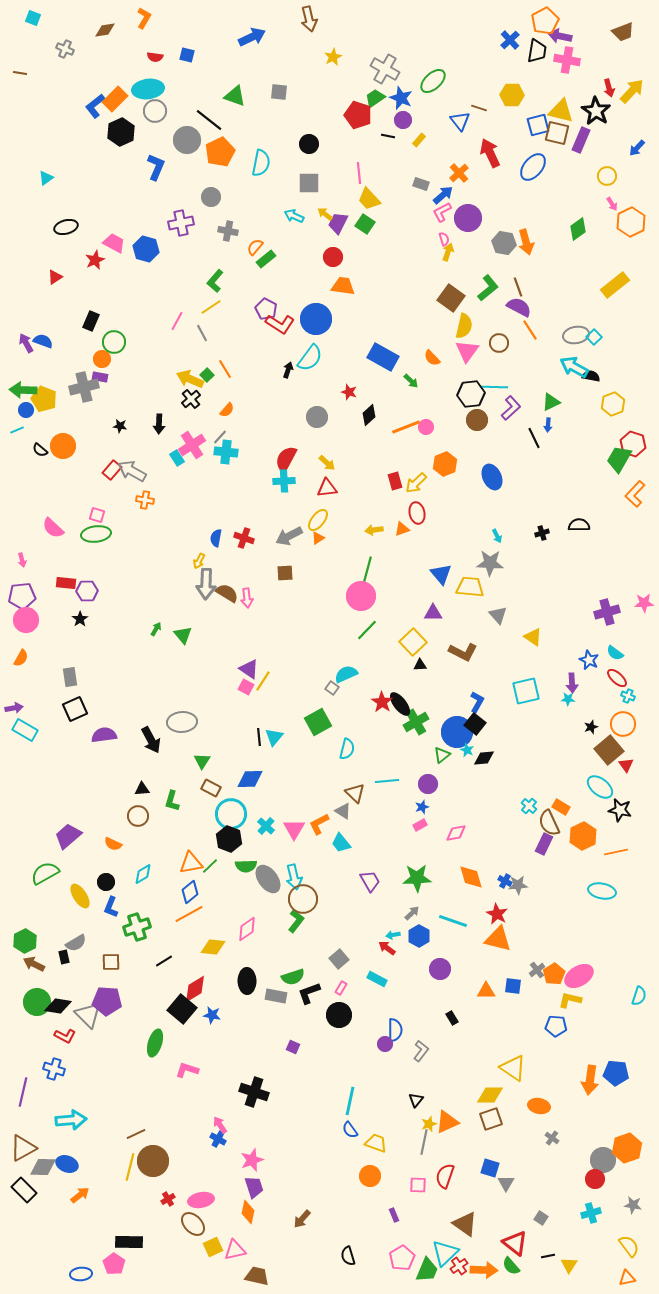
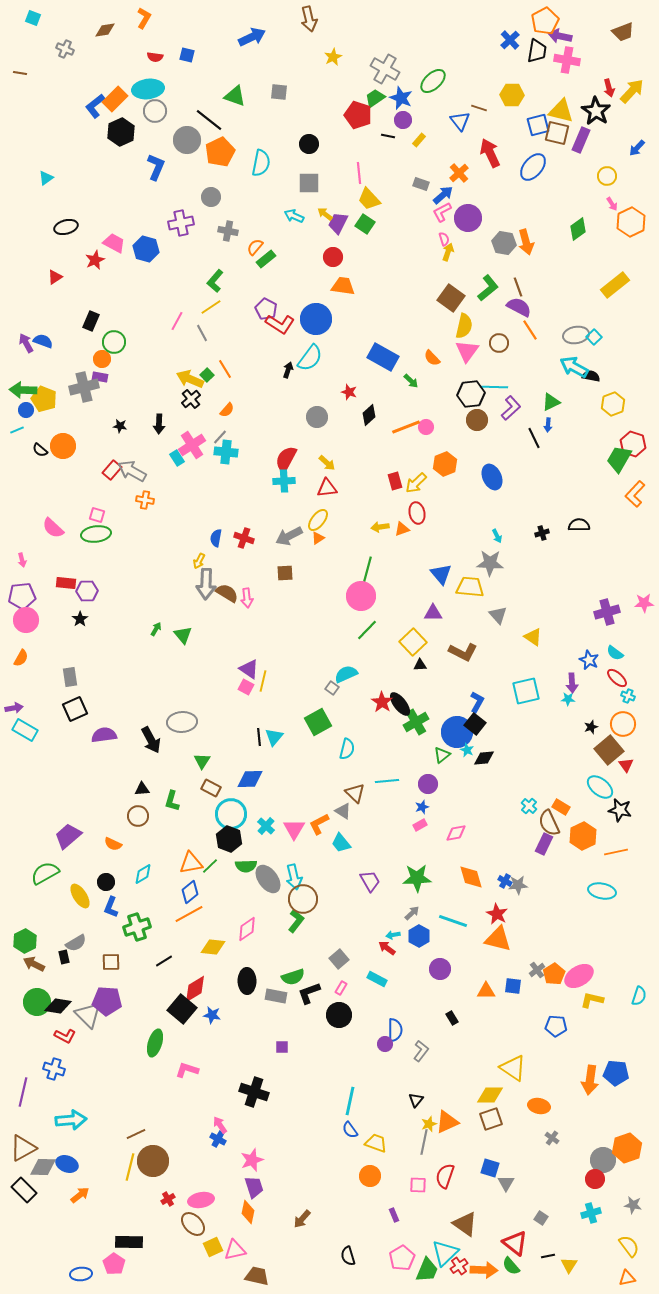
yellow arrow at (374, 530): moved 6 px right, 3 px up
yellow line at (263, 681): rotated 20 degrees counterclockwise
yellow L-shape at (570, 1000): moved 22 px right
purple square at (293, 1047): moved 11 px left; rotated 24 degrees counterclockwise
